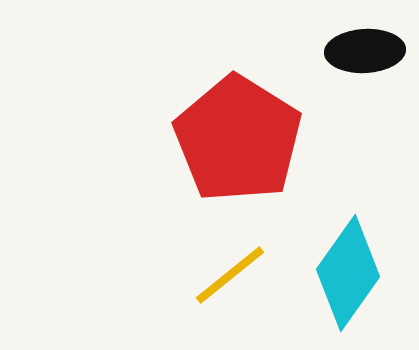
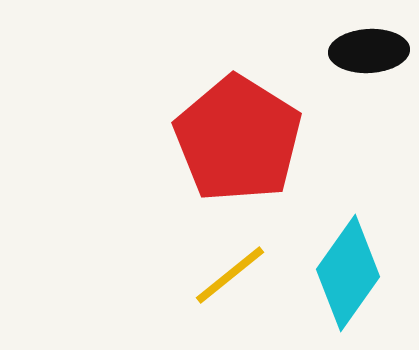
black ellipse: moved 4 px right
